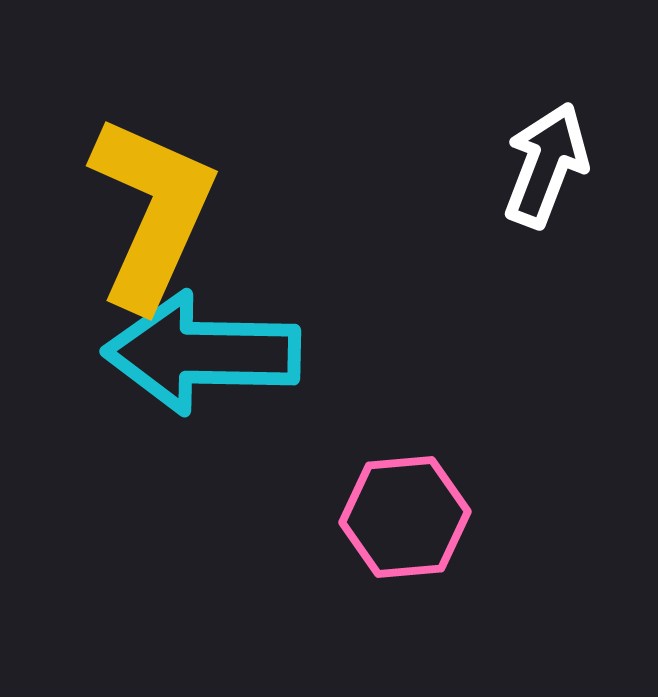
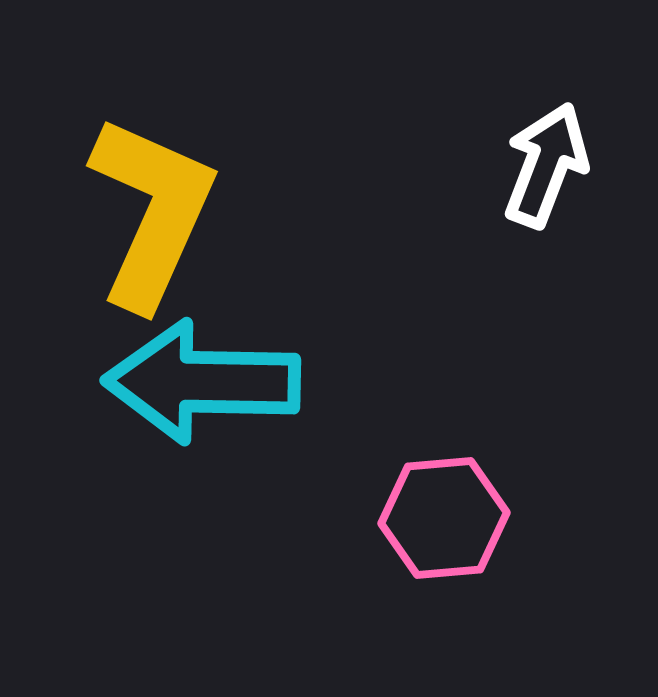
cyan arrow: moved 29 px down
pink hexagon: moved 39 px right, 1 px down
